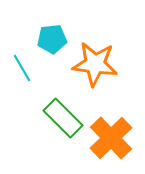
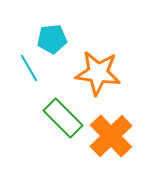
orange star: moved 3 px right, 9 px down
cyan line: moved 7 px right
orange cross: moved 2 px up
